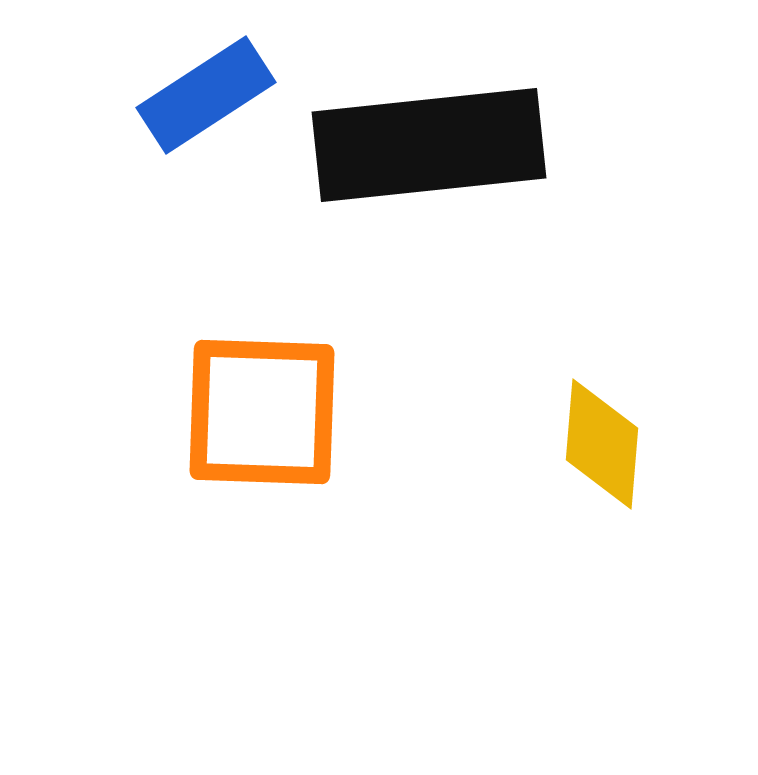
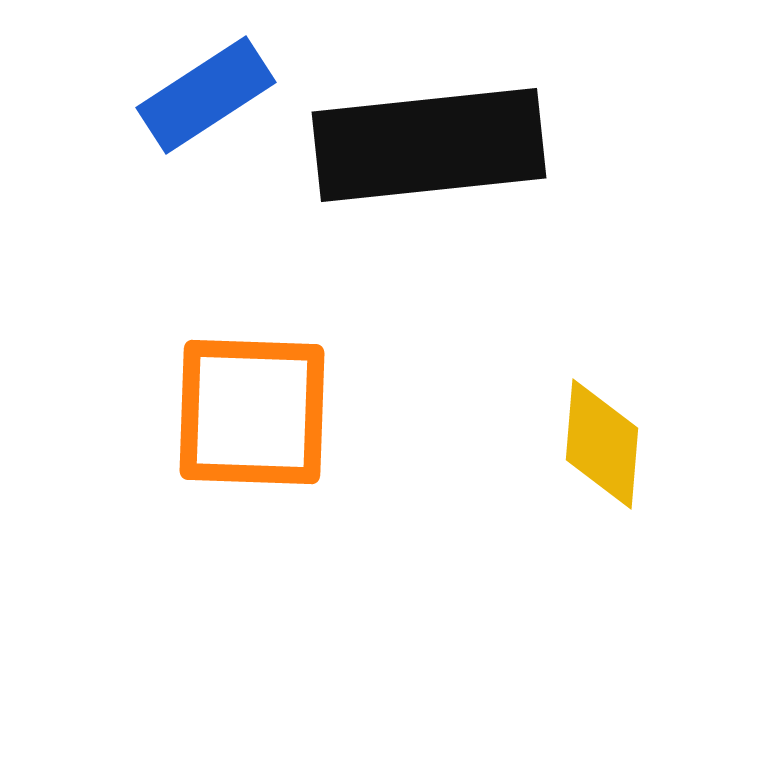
orange square: moved 10 px left
